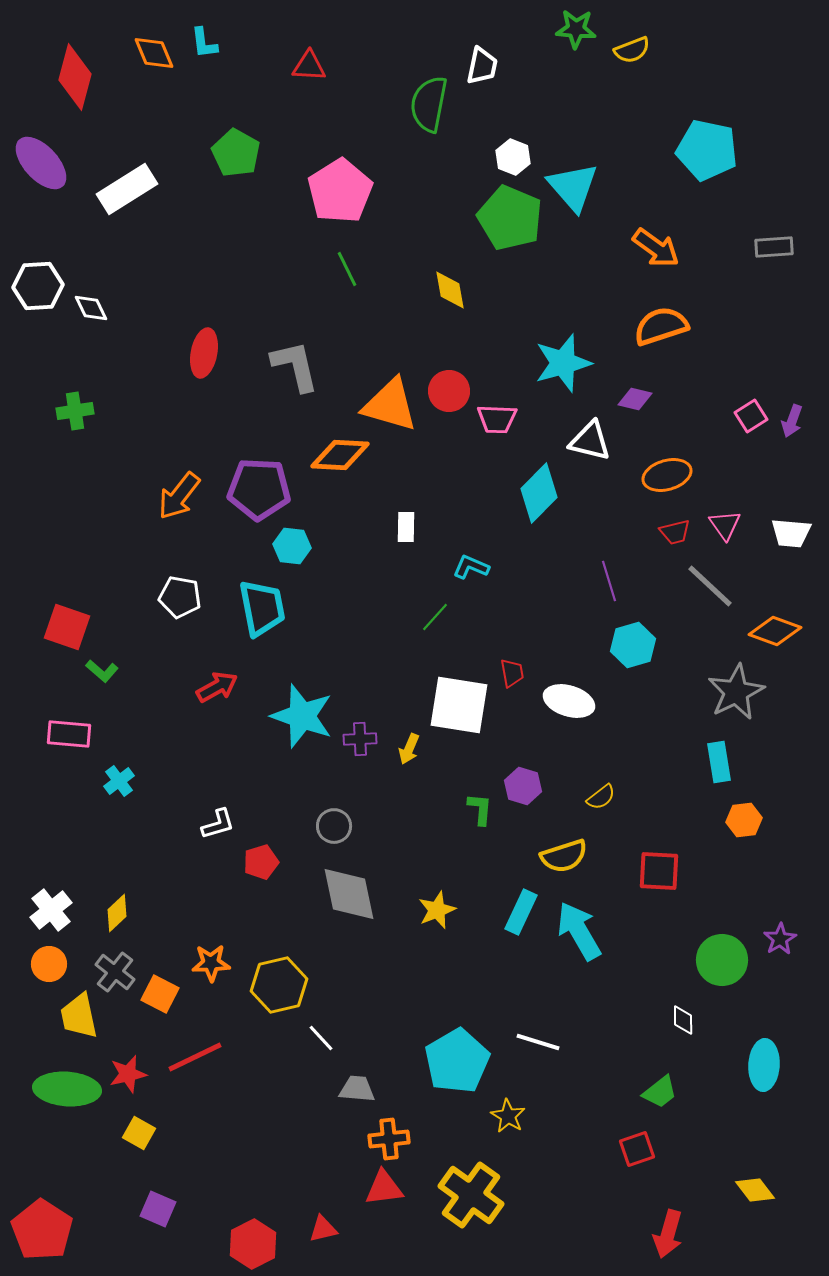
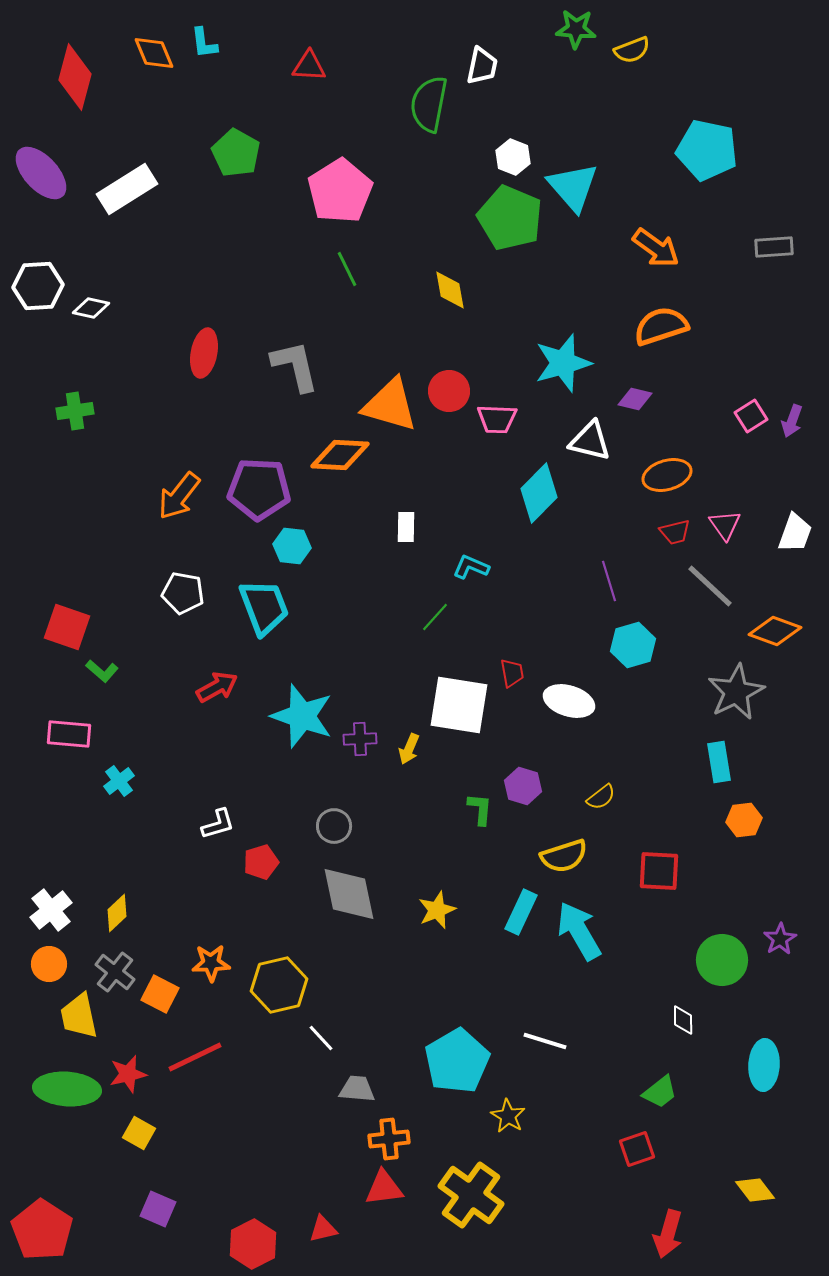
purple ellipse at (41, 163): moved 10 px down
white diamond at (91, 308): rotated 51 degrees counterclockwise
white trapezoid at (791, 533): moved 4 px right; rotated 75 degrees counterclockwise
white pentagon at (180, 597): moved 3 px right, 4 px up
cyan trapezoid at (262, 608): moved 2 px right, 1 px up; rotated 10 degrees counterclockwise
white line at (538, 1042): moved 7 px right, 1 px up
